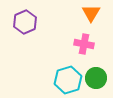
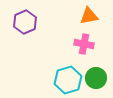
orange triangle: moved 2 px left, 3 px down; rotated 48 degrees clockwise
